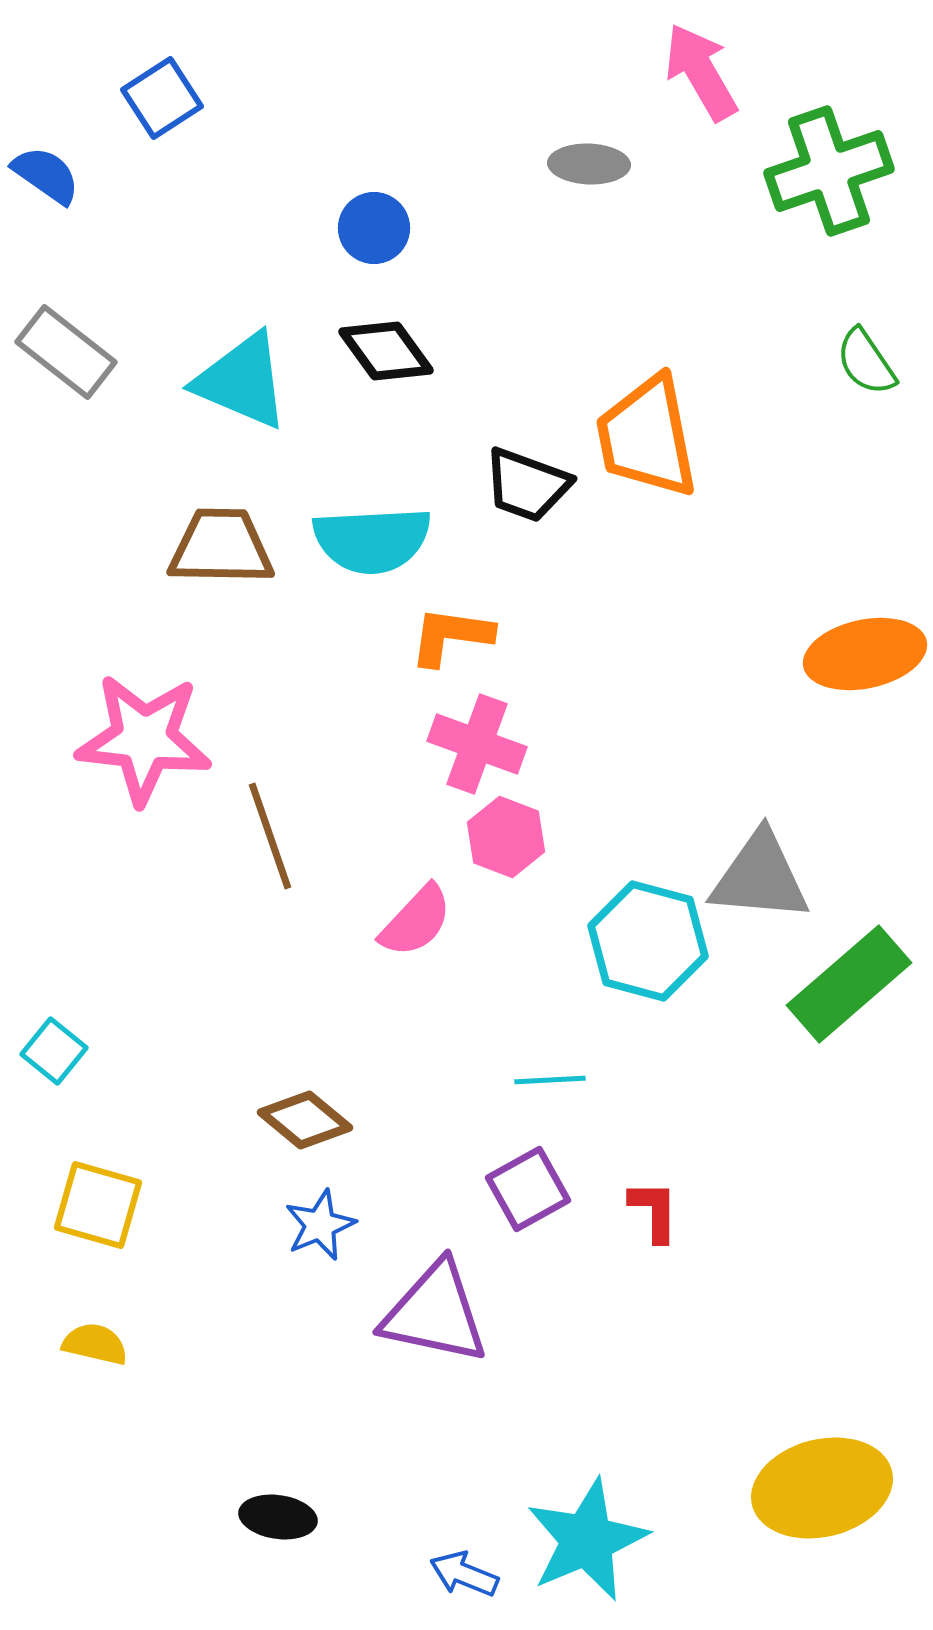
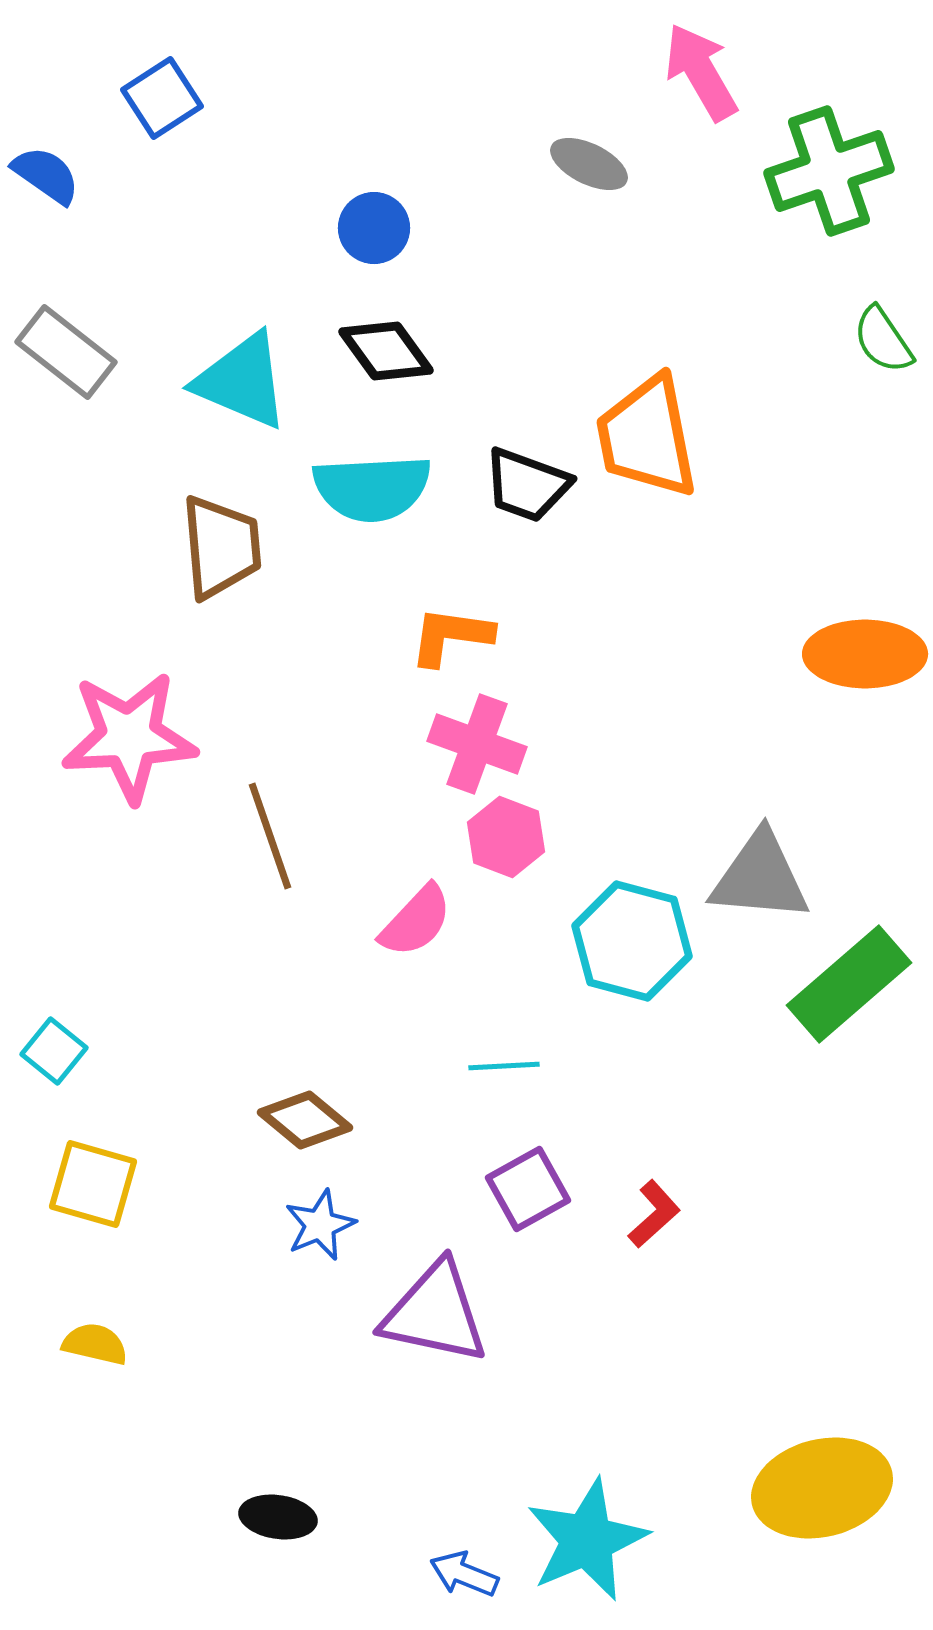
gray ellipse: rotated 24 degrees clockwise
green semicircle: moved 17 px right, 22 px up
cyan semicircle: moved 52 px up
brown trapezoid: rotated 84 degrees clockwise
orange ellipse: rotated 12 degrees clockwise
pink star: moved 15 px left, 2 px up; rotated 9 degrees counterclockwise
cyan hexagon: moved 16 px left
cyan line: moved 46 px left, 14 px up
yellow square: moved 5 px left, 21 px up
red L-shape: moved 3 px down; rotated 48 degrees clockwise
